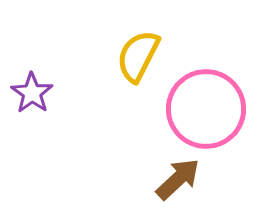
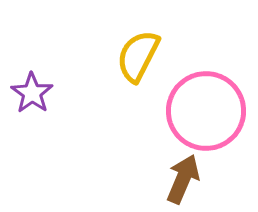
pink circle: moved 2 px down
brown arrow: moved 5 px right; rotated 24 degrees counterclockwise
